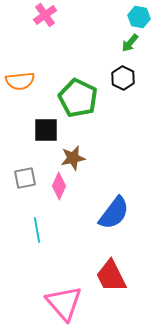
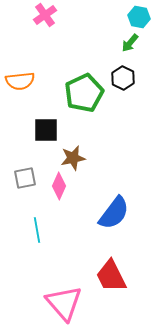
green pentagon: moved 6 px right, 5 px up; rotated 21 degrees clockwise
